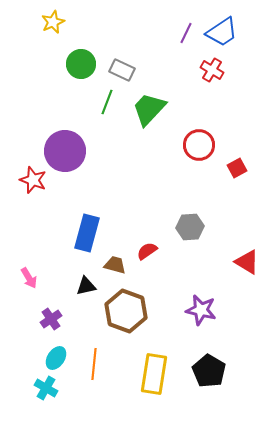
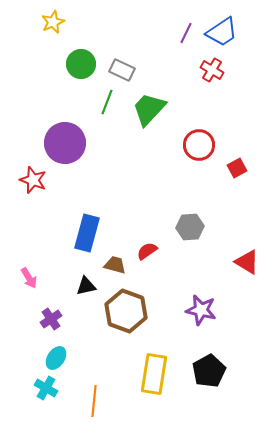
purple circle: moved 8 px up
orange line: moved 37 px down
black pentagon: rotated 12 degrees clockwise
